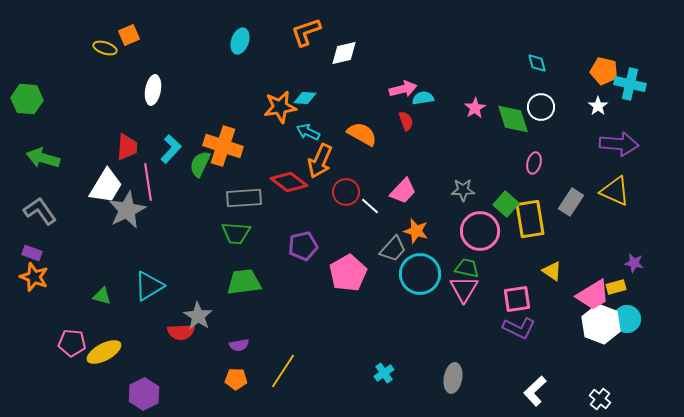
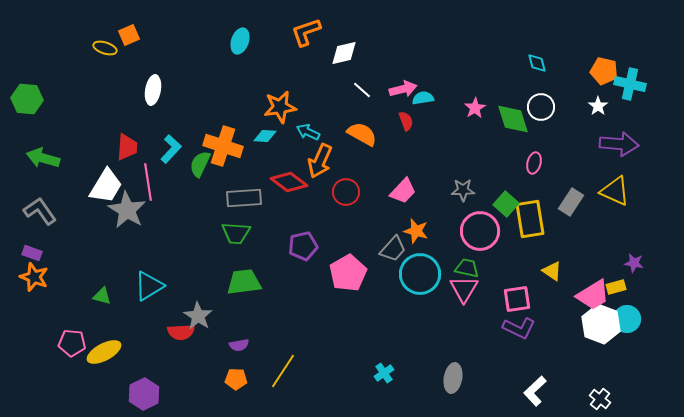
cyan diamond at (305, 98): moved 40 px left, 38 px down
white line at (370, 206): moved 8 px left, 116 px up
gray star at (127, 210): rotated 15 degrees counterclockwise
